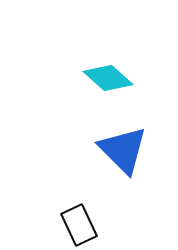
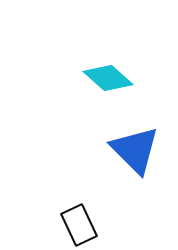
blue triangle: moved 12 px right
